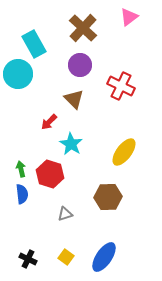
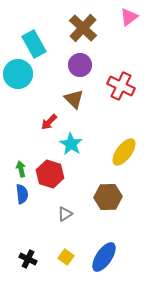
gray triangle: rotated 14 degrees counterclockwise
